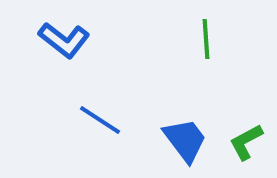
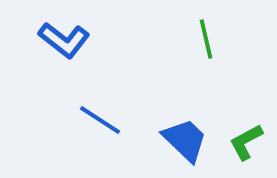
green line: rotated 9 degrees counterclockwise
blue trapezoid: rotated 9 degrees counterclockwise
